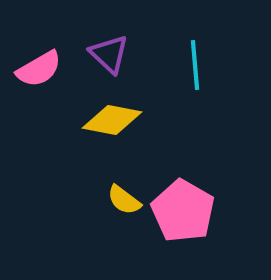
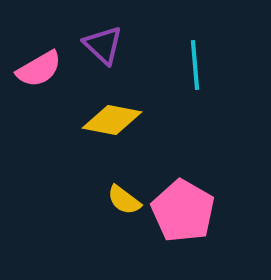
purple triangle: moved 6 px left, 9 px up
